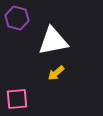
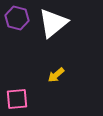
white triangle: moved 18 px up; rotated 28 degrees counterclockwise
yellow arrow: moved 2 px down
